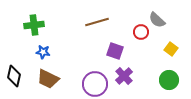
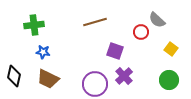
brown line: moved 2 px left
